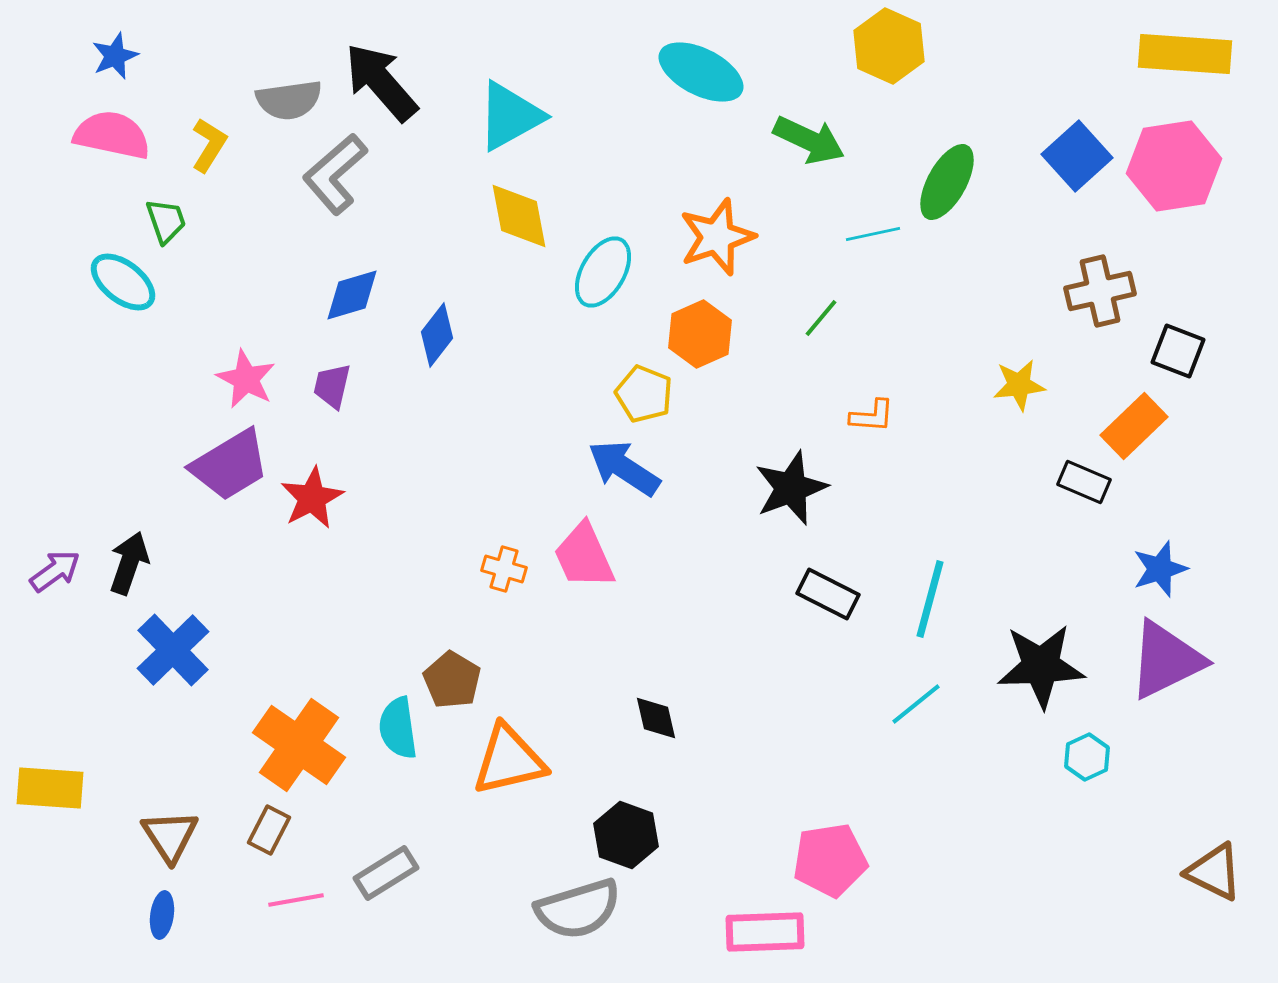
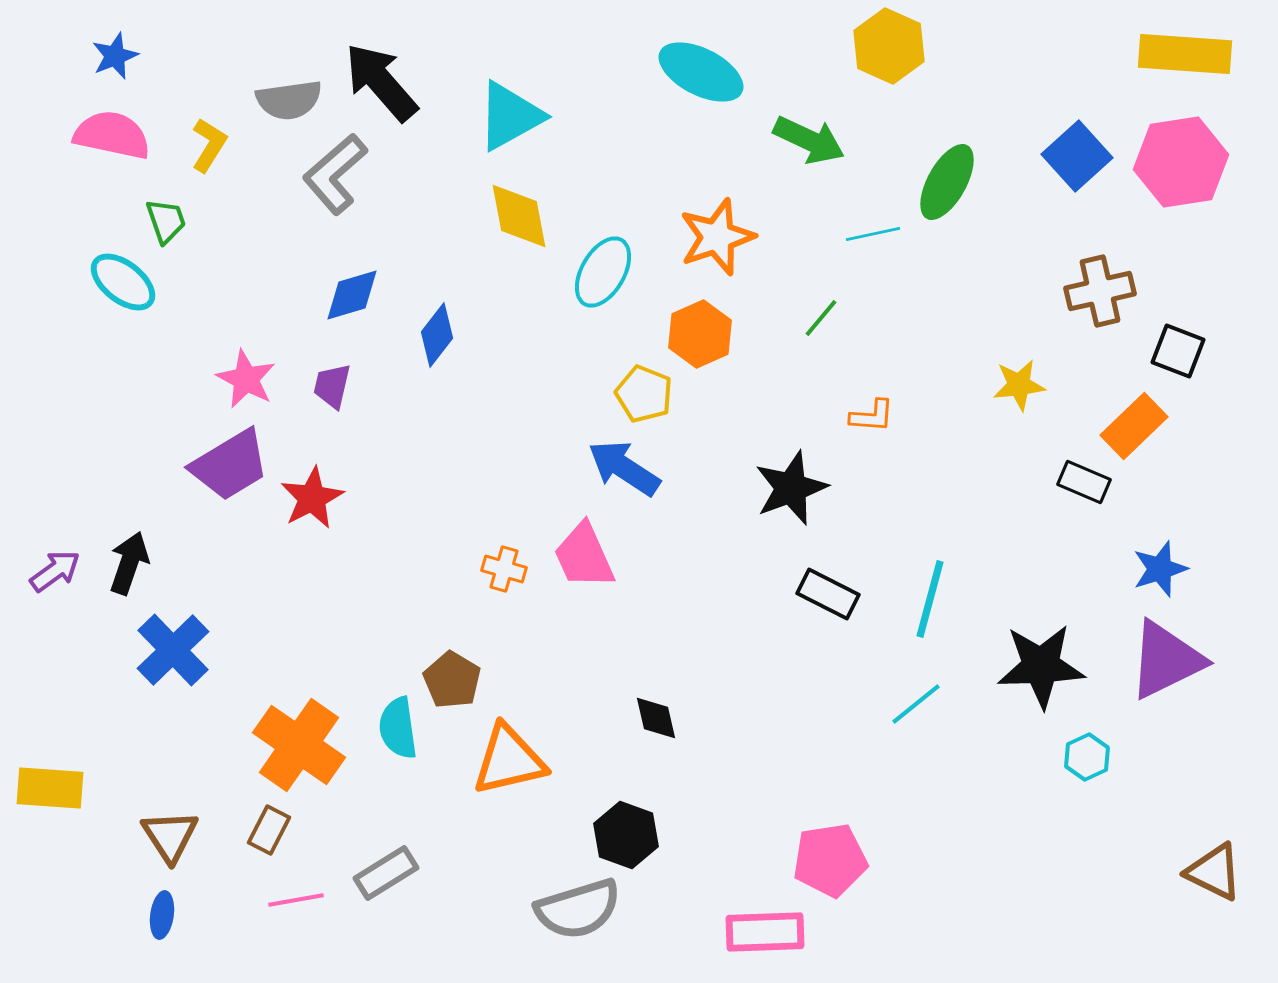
pink hexagon at (1174, 166): moved 7 px right, 4 px up
